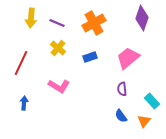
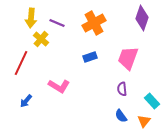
yellow cross: moved 17 px left, 9 px up
pink trapezoid: rotated 30 degrees counterclockwise
blue arrow: moved 2 px right, 2 px up; rotated 144 degrees counterclockwise
